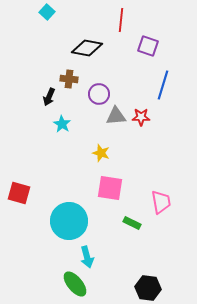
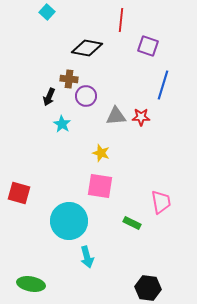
purple circle: moved 13 px left, 2 px down
pink square: moved 10 px left, 2 px up
green ellipse: moved 44 px left; rotated 40 degrees counterclockwise
